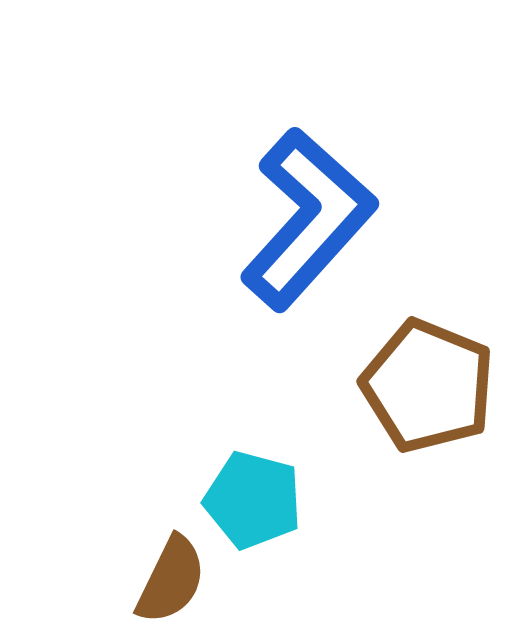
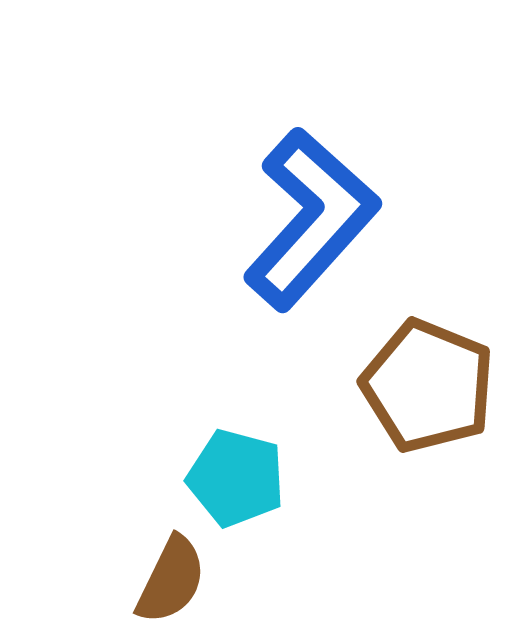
blue L-shape: moved 3 px right
cyan pentagon: moved 17 px left, 22 px up
